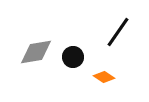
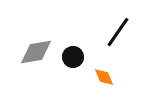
orange diamond: rotated 35 degrees clockwise
